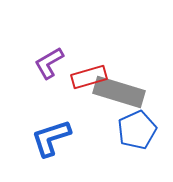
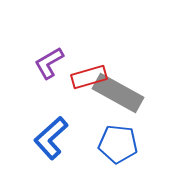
gray rectangle: moved 1 px left, 1 px down; rotated 12 degrees clockwise
blue pentagon: moved 19 px left, 14 px down; rotated 30 degrees clockwise
blue L-shape: rotated 24 degrees counterclockwise
